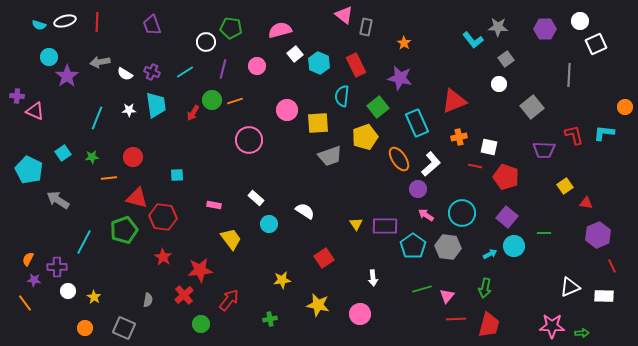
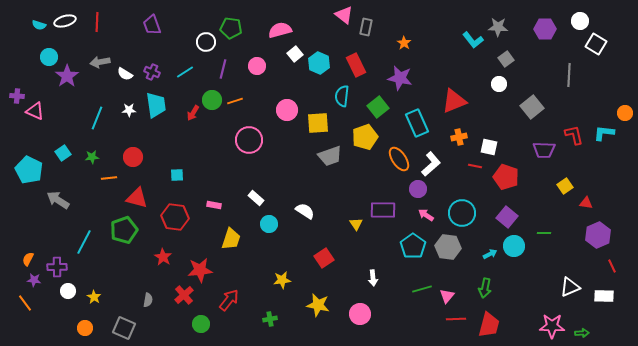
white square at (596, 44): rotated 35 degrees counterclockwise
orange circle at (625, 107): moved 6 px down
red hexagon at (163, 217): moved 12 px right
purple rectangle at (385, 226): moved 2 px left, 16 px up
yellow trapezoid at (231, 239): rotated 55 degrees clockwise
